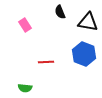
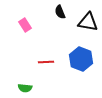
blue hexagon: moved 3 px left, 5 px down
